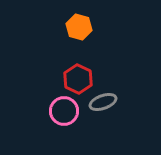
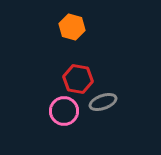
orange hexagon: moved 7 px left
red hexagon: rotated 16 degrees counterclockwise
